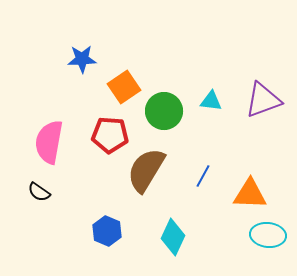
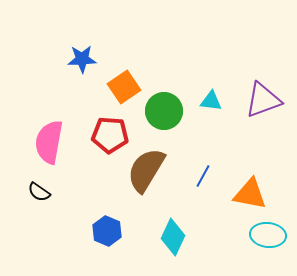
orange triangle: rotated 9 degrees clockwise
